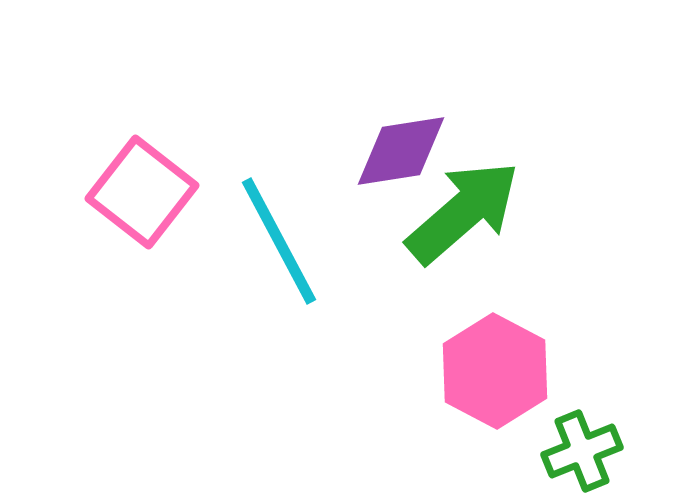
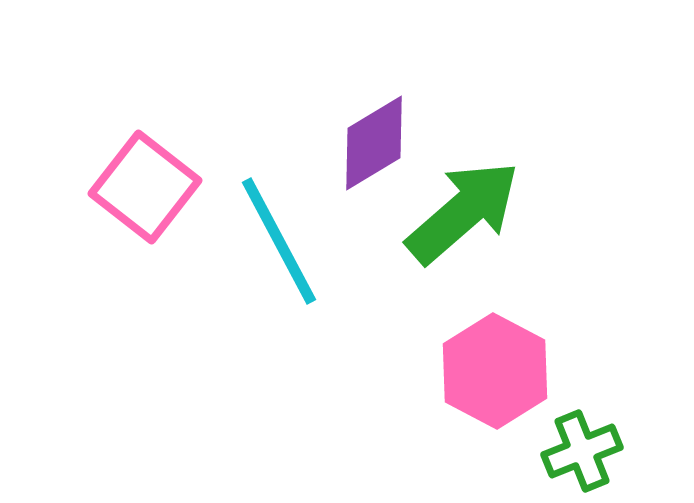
purple diamond: moved 27 px left, 8 px up; rotated 22 degrees counterclockwise
pink square: moved 3 px right, 5 px up
